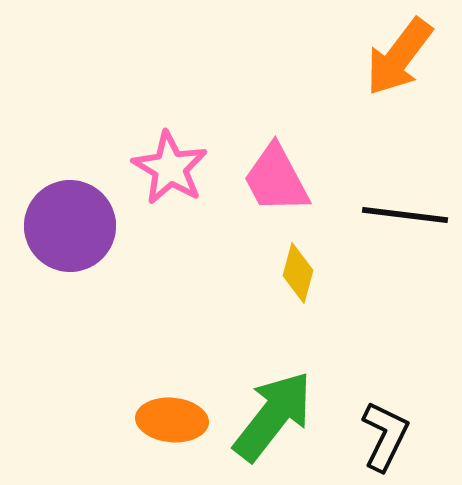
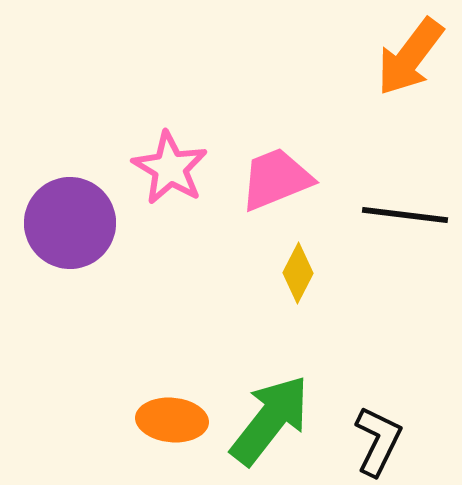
orange arrow: moved 11 px right
pink trapezoid: rotated 96 degrees clockwise
purple circle: moved 3 px up
yellow diamond: rotated 12 degrees clockwise
green arrow: moved 3 px left, 4 px down
black L-shape: moved 7 px left, 5 px down
